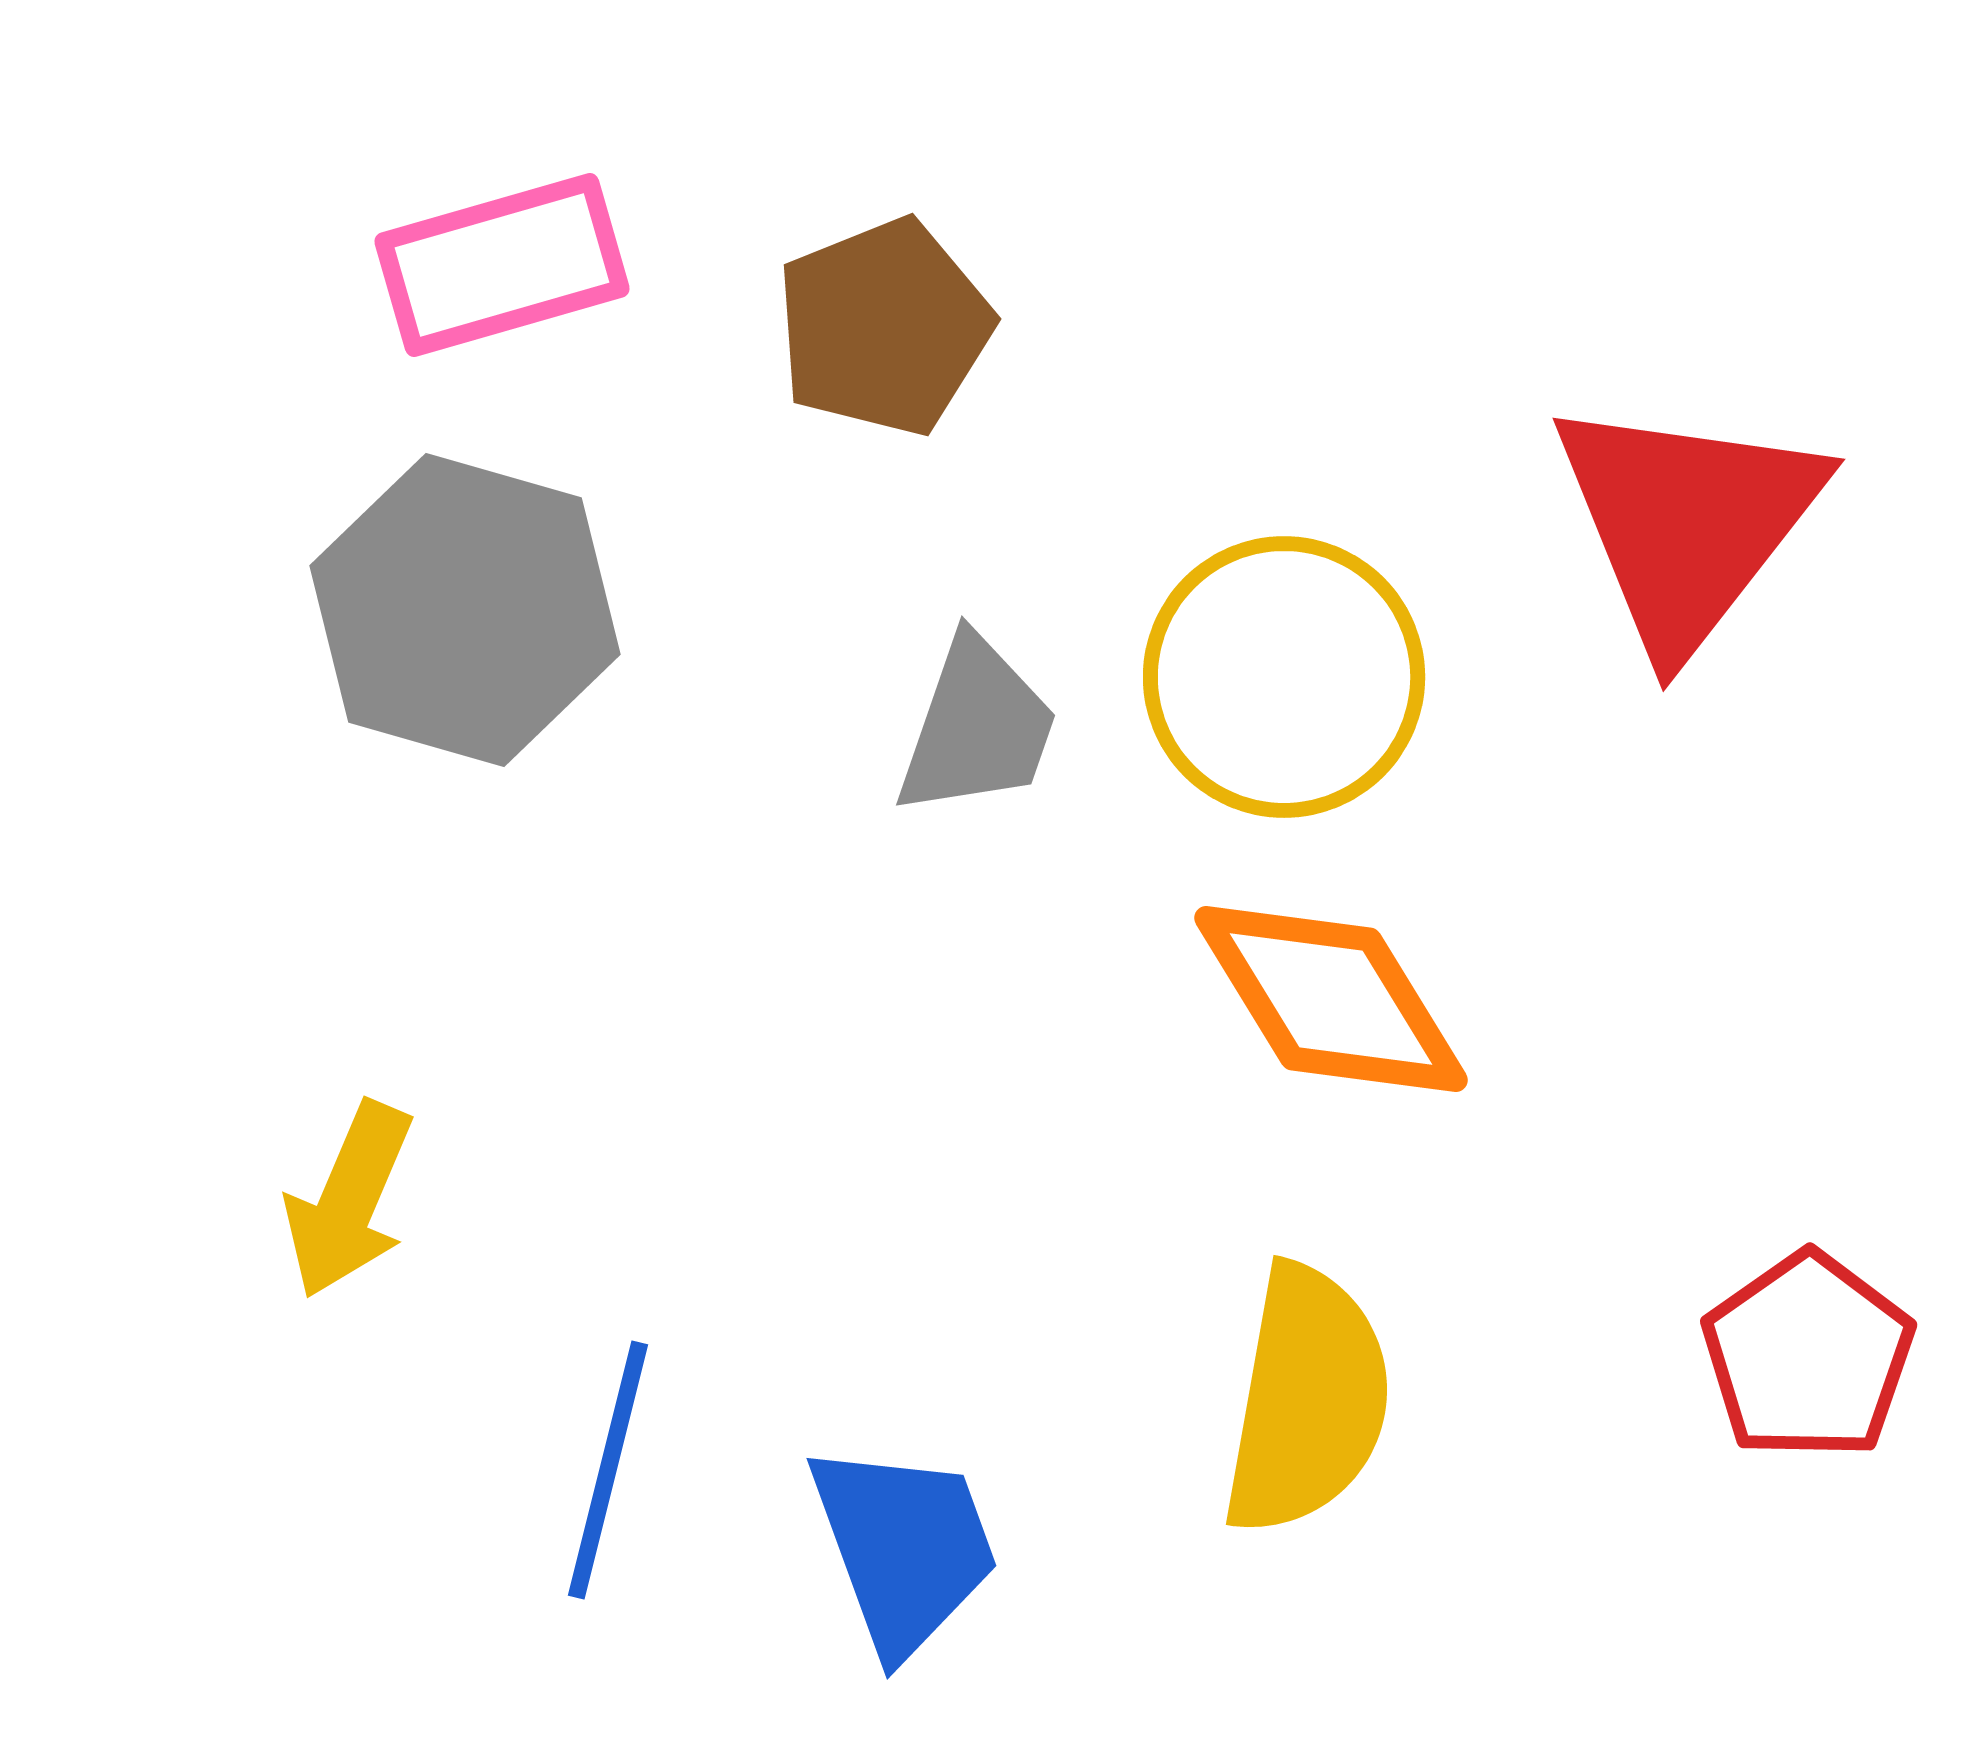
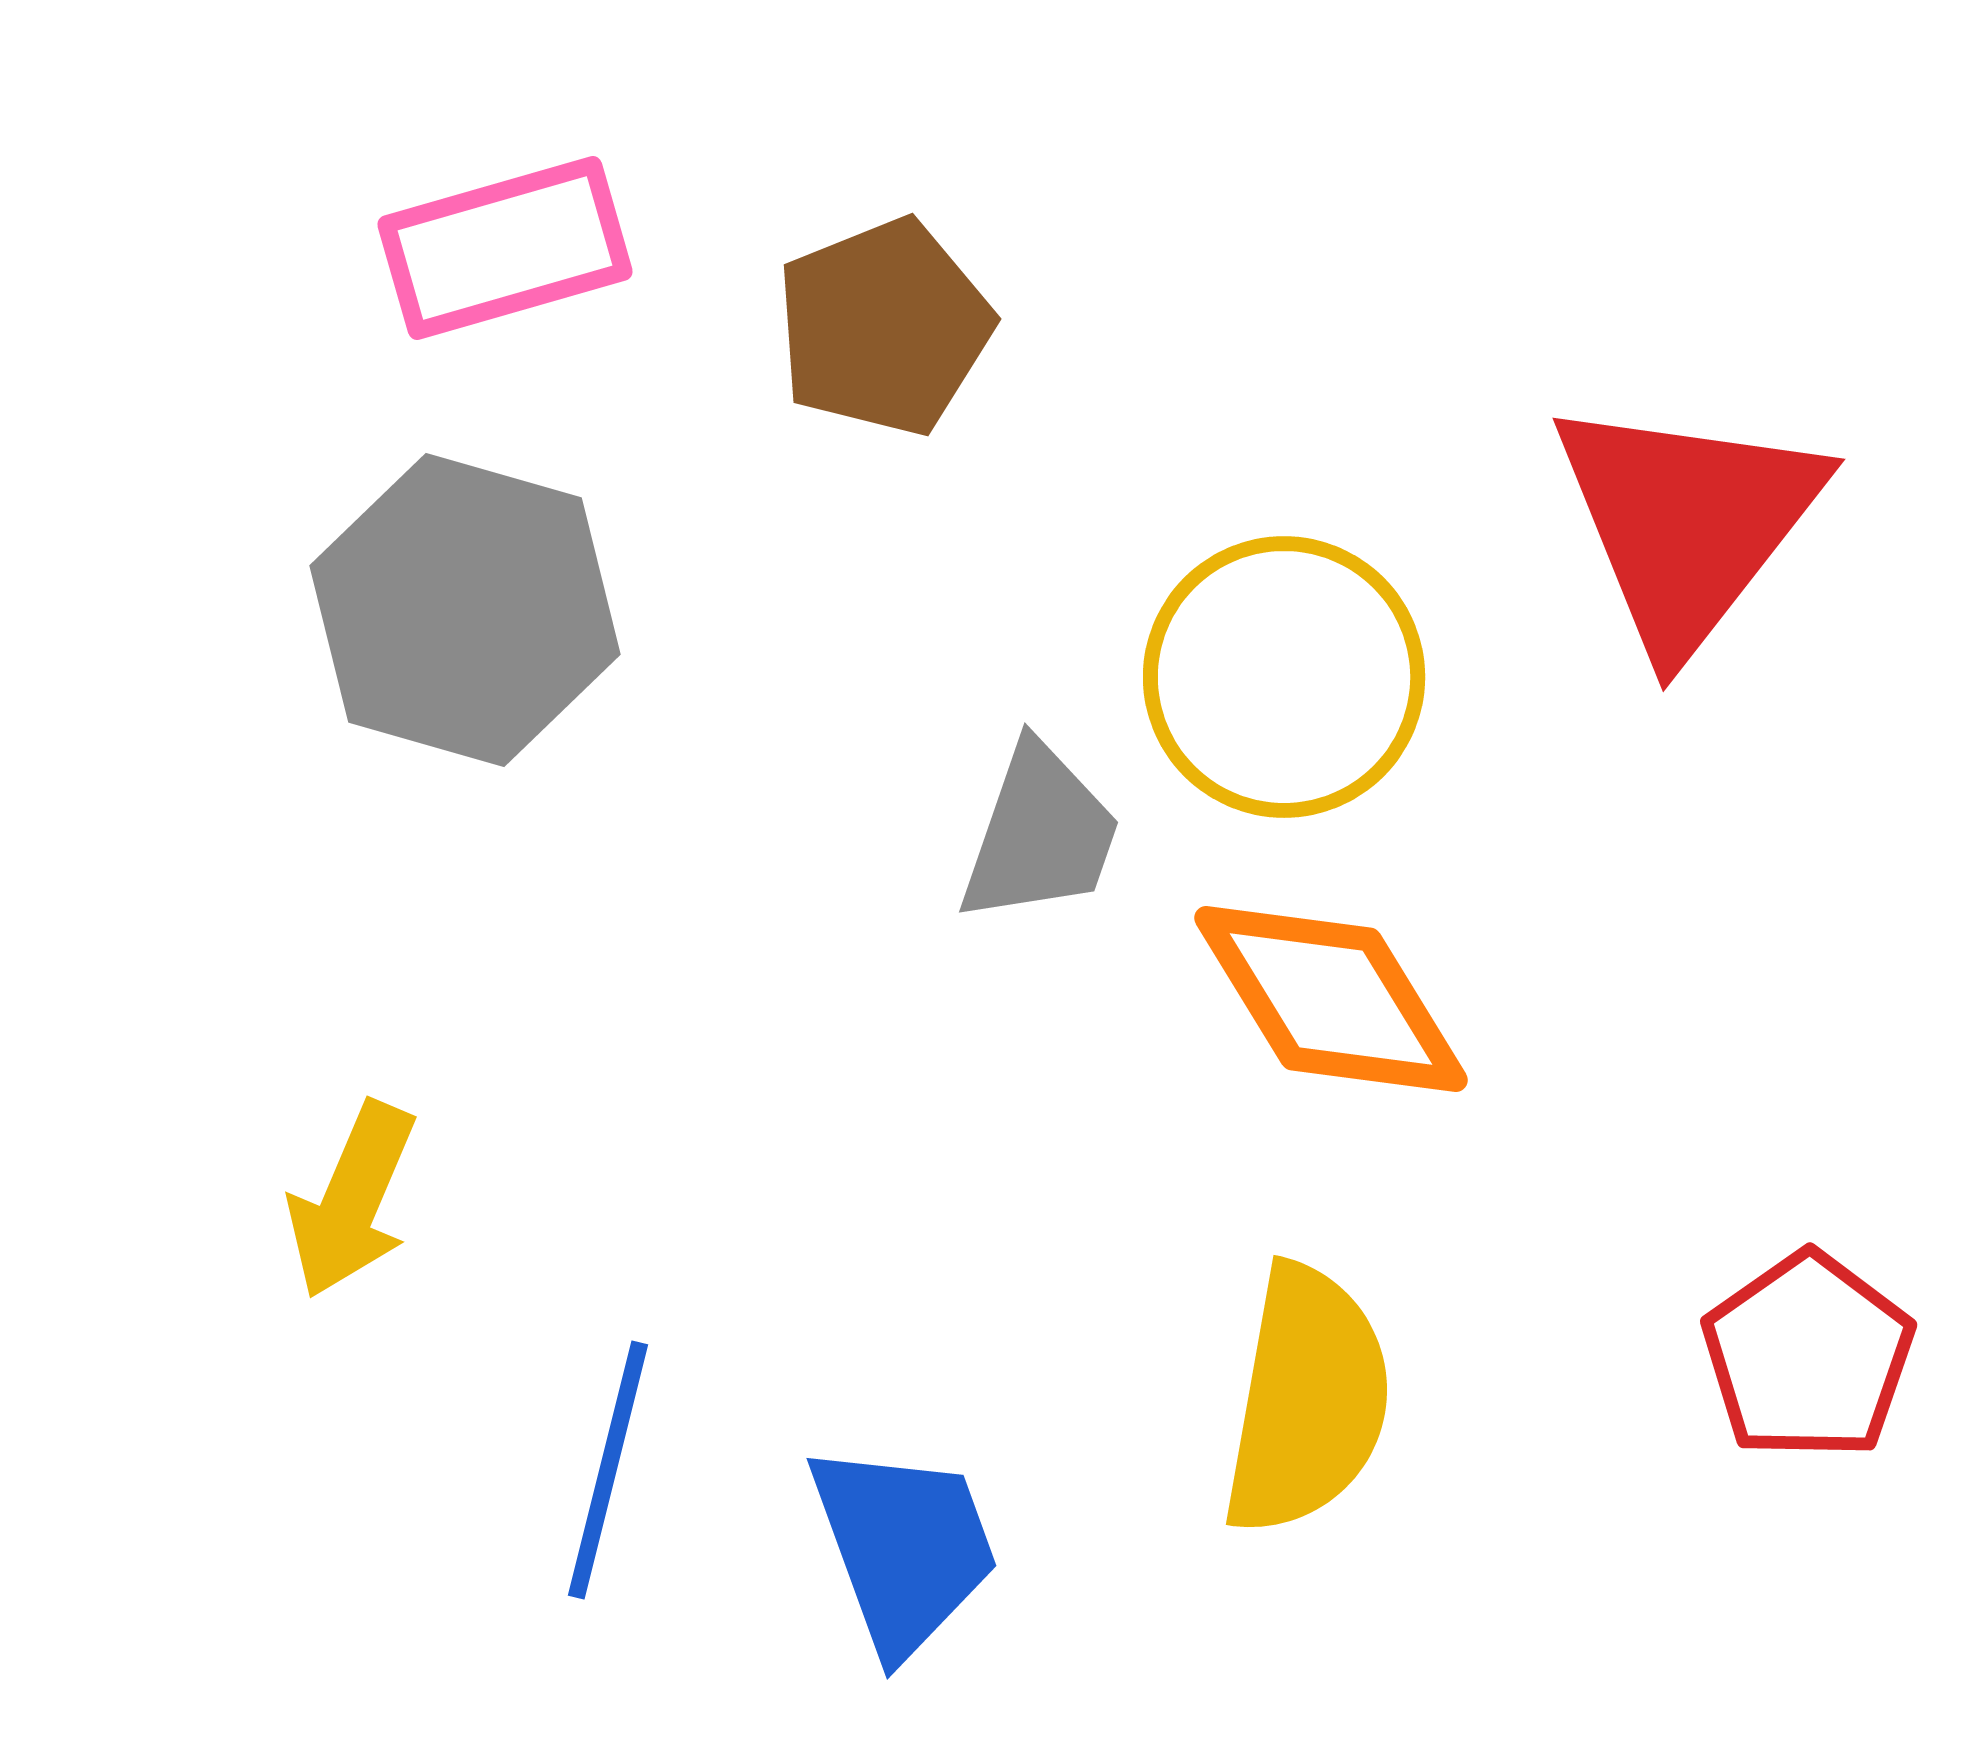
pink rectangle: moved 3 px right, 17 px up
gray trapezoid: moved 63 px right, 107 px down
yellow arrow: moved 3 px right
